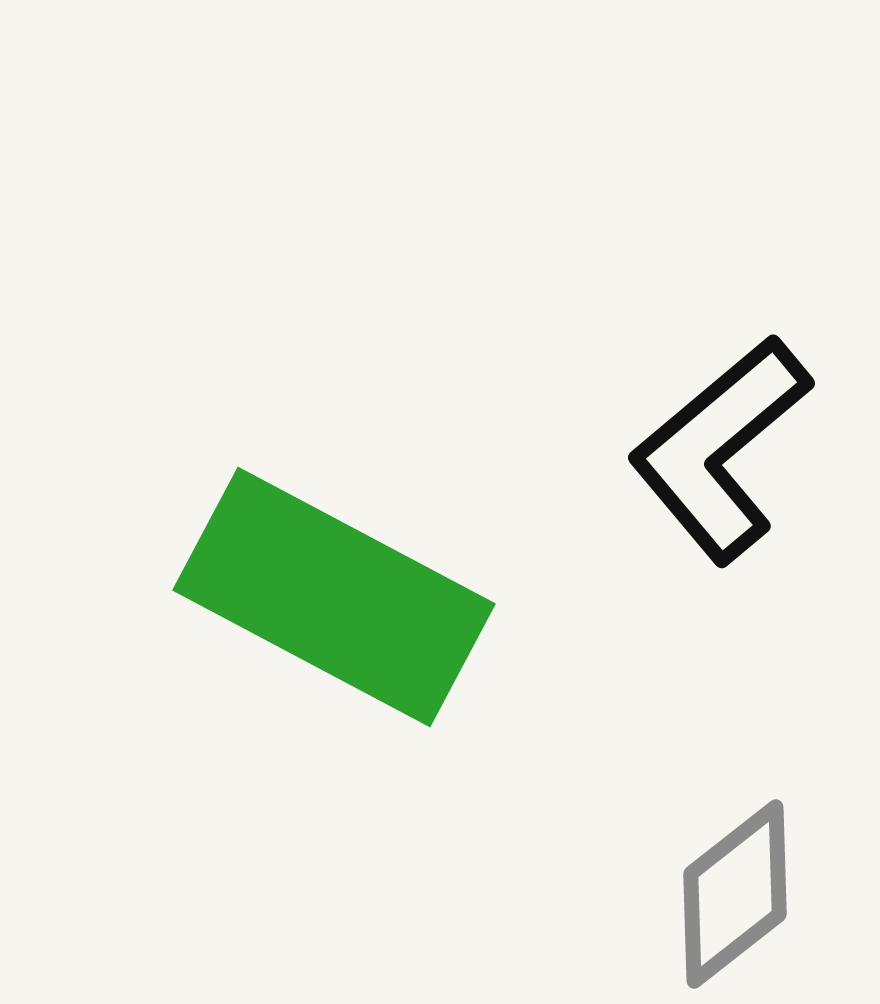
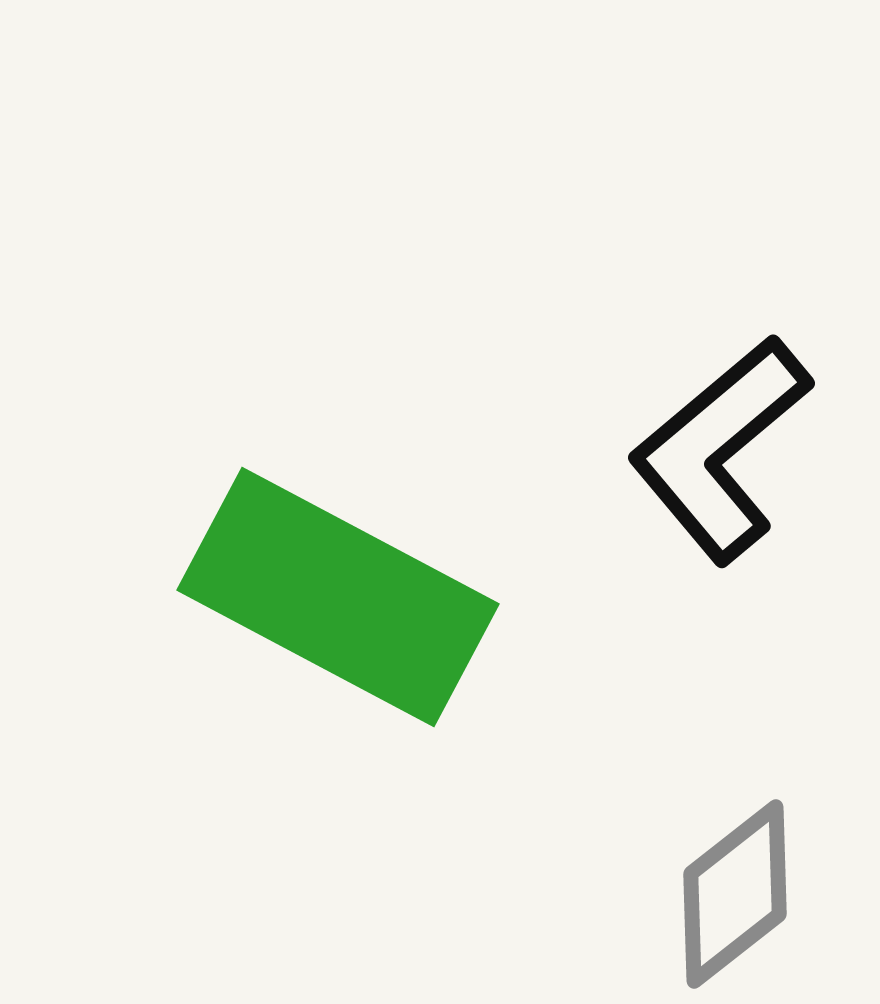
green rectangle: moved 4 px right
